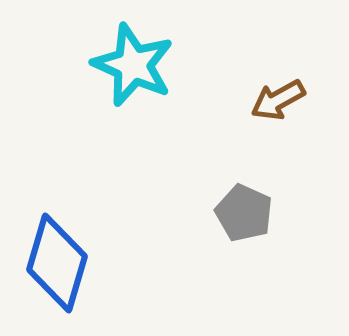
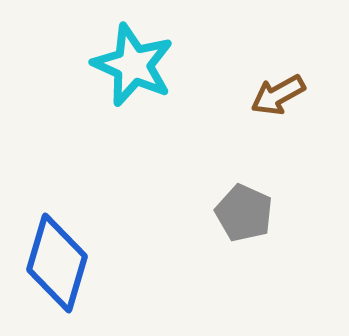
brown arrow: moved 5 px up
